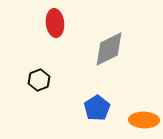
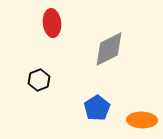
red ellipse: moved 3 px left
orange ellipse: moved 2 px left
